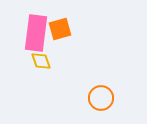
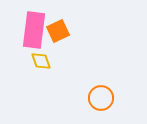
orange square: moved 2 px left, 2 px down; rotated 10 degrees counterclockwise
pink rectangle: moved 2 px left, 3 px up
